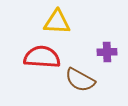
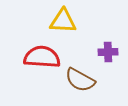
yellow triangle: moved 6 px right, 1 px up
purple cross: moved 1 px right
